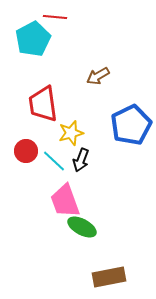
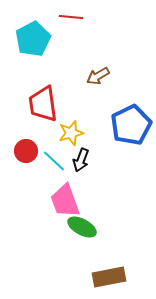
red line: moved 16 px right
